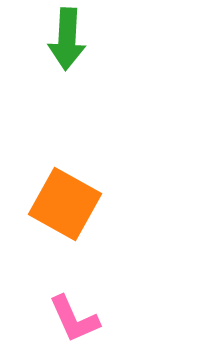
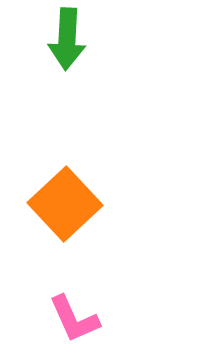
orange square: rotated 18 degrees clockwise
